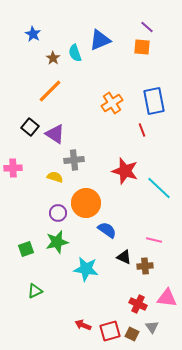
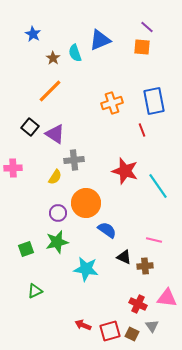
orange cross: rotated 15 degrees clockwise
yellow semicircle: rotated 105 degrees clockwise
cyan line: moved 1 px left, 2 px up; rotated 12 degrees clockwise
gray triangle: moved 1 px up
